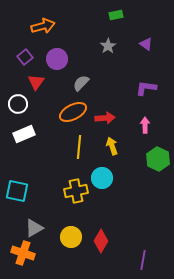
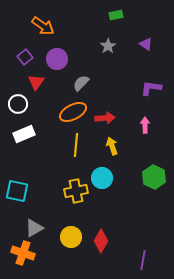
orange arrow: rotated 50 degrees clockwise
purple L-shape: moved 5 px right
yellow line: moved 3 px left, 2 px up
green hexagon: moved 4 px left, 18 px down
